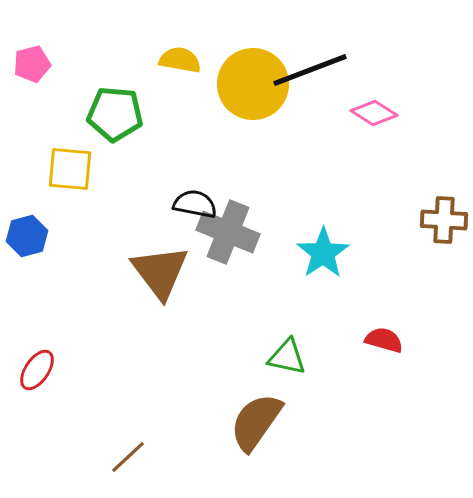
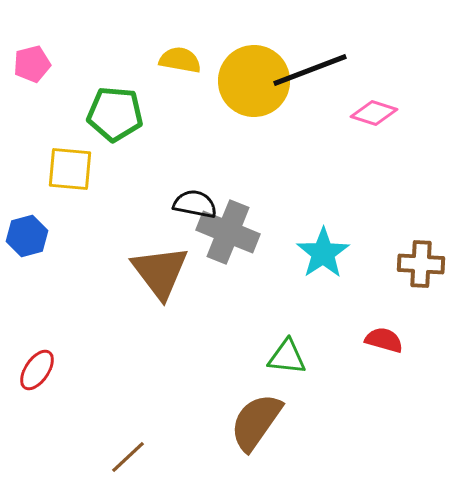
yellow circle: moved 1 px right, 3 px up
pink diamond: rotated 15 degrees counterclockwise
brown cross: moved 23 px left, 44 px down
green triangle: rotated 6 degrees counterclockwise
